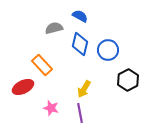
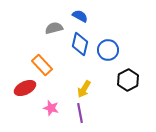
red ellipse: moved 2 px right, 1 px down
